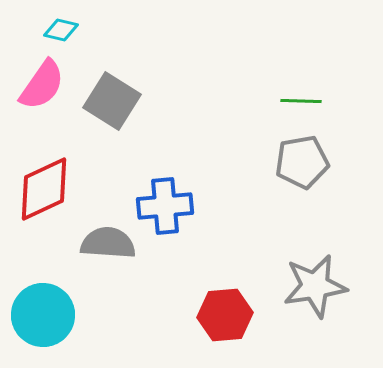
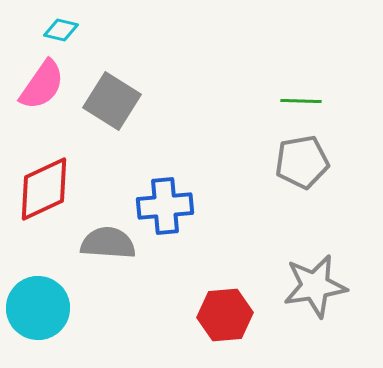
cyan circle: moved 5 px left, 7 px up
